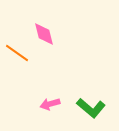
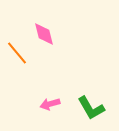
orange line: rotated 15 degrees clockwise
green L-shape: rotated 20 degrees clockwise
